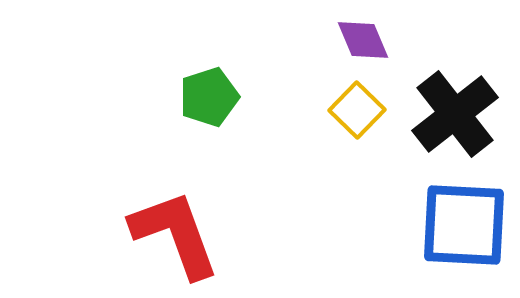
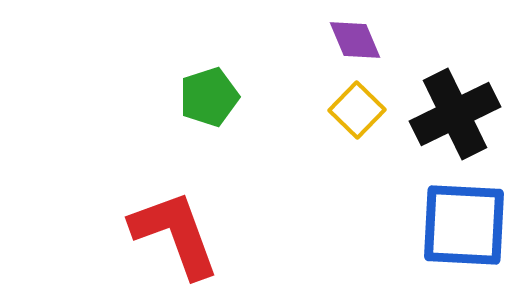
purple diamond: moved 8 px left
black cross: rotated 12 degrees clockwise
